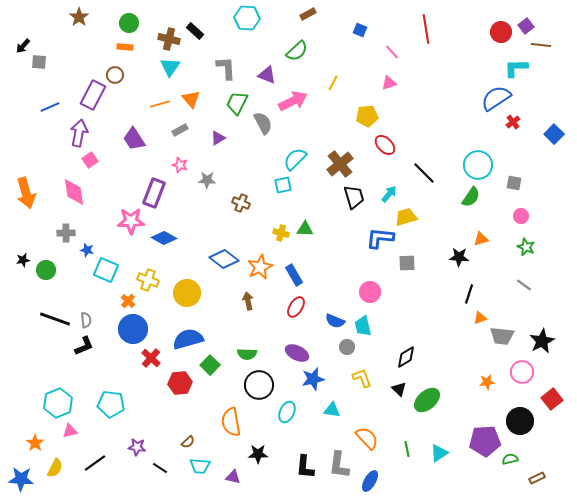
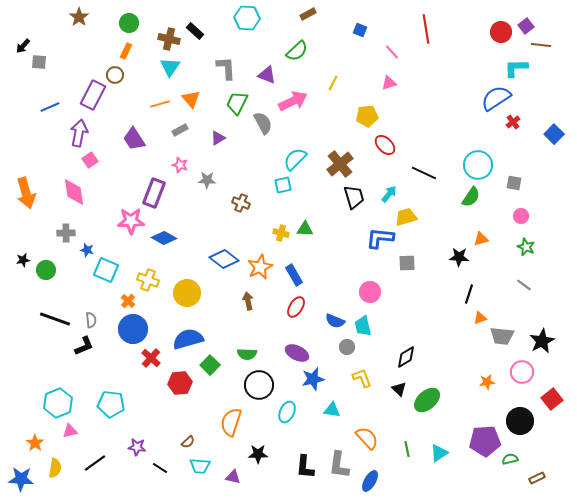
orange rectangle at (125, 47): moved 1 px right, 4 px down; rotated 70 degrees counterclockwise
black line at (424, 173): rotated 20 degrees counterclockwise
gray semicircle at (86, 320): moved 5 px right
orange semicircle at (231, 422): rotated 28 degrees clockwise
yellow semicircle at (55, 468): rotated 18 degrees counterclockwise
